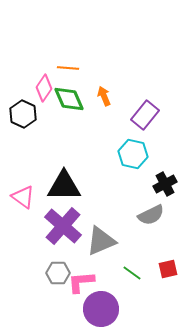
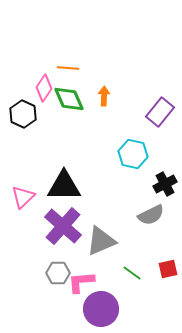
orange arrow: rotated 24 degrees clockwise
purple rectangle: moved 15 px right, 3 px up
pink triangle: rotated 40 degrees clockwise
